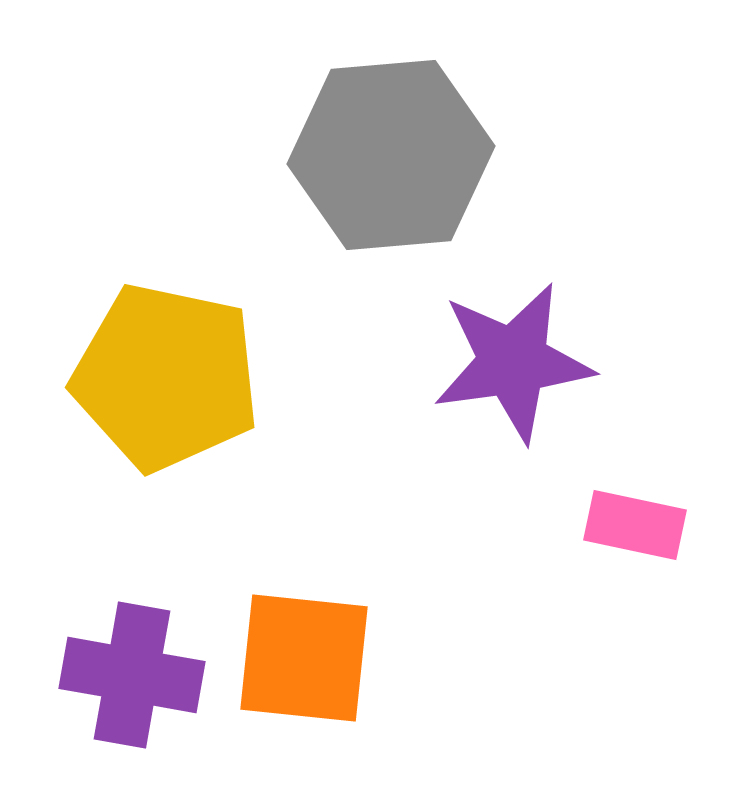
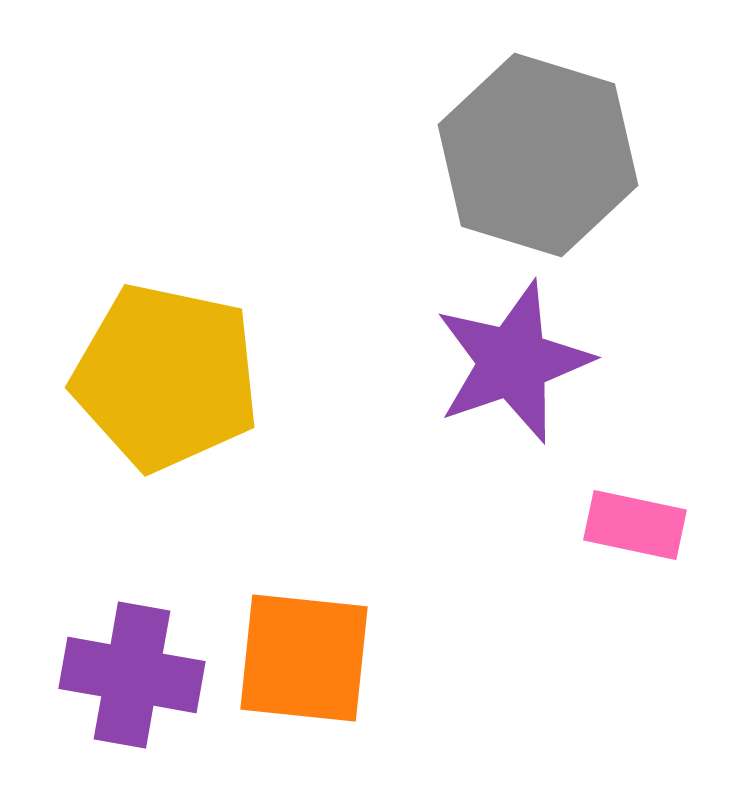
gray hexagon: moved 147 px right; rotated 22 degrees clockwise
purple star: rotated 11 degrees counterclockwise
